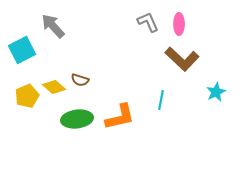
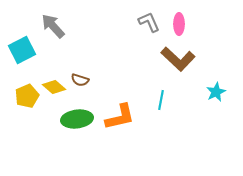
gray L-shape: moved 1 px right
brown L-shape: moved 4 px left
